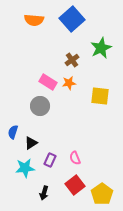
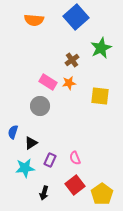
blue square: moved 4 px right, 2 px up
